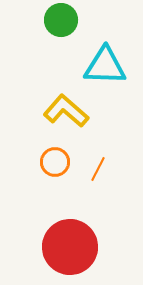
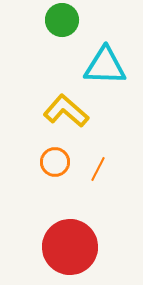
green circle: moved 1 px right
